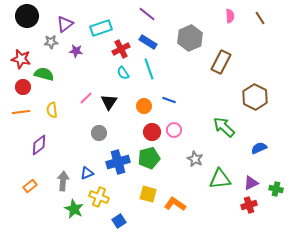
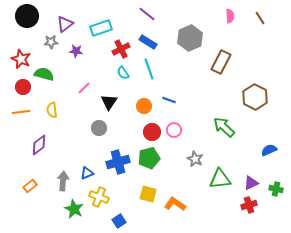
red star at (21, 59): rotated 12 degrees clockwise
pink line at (86, 98): moved 2 px left, 10 px up
gray circle at (99, 133): moved 5 px up
blue semicircle at (259, 148): moved 10 px right, 2 px down
